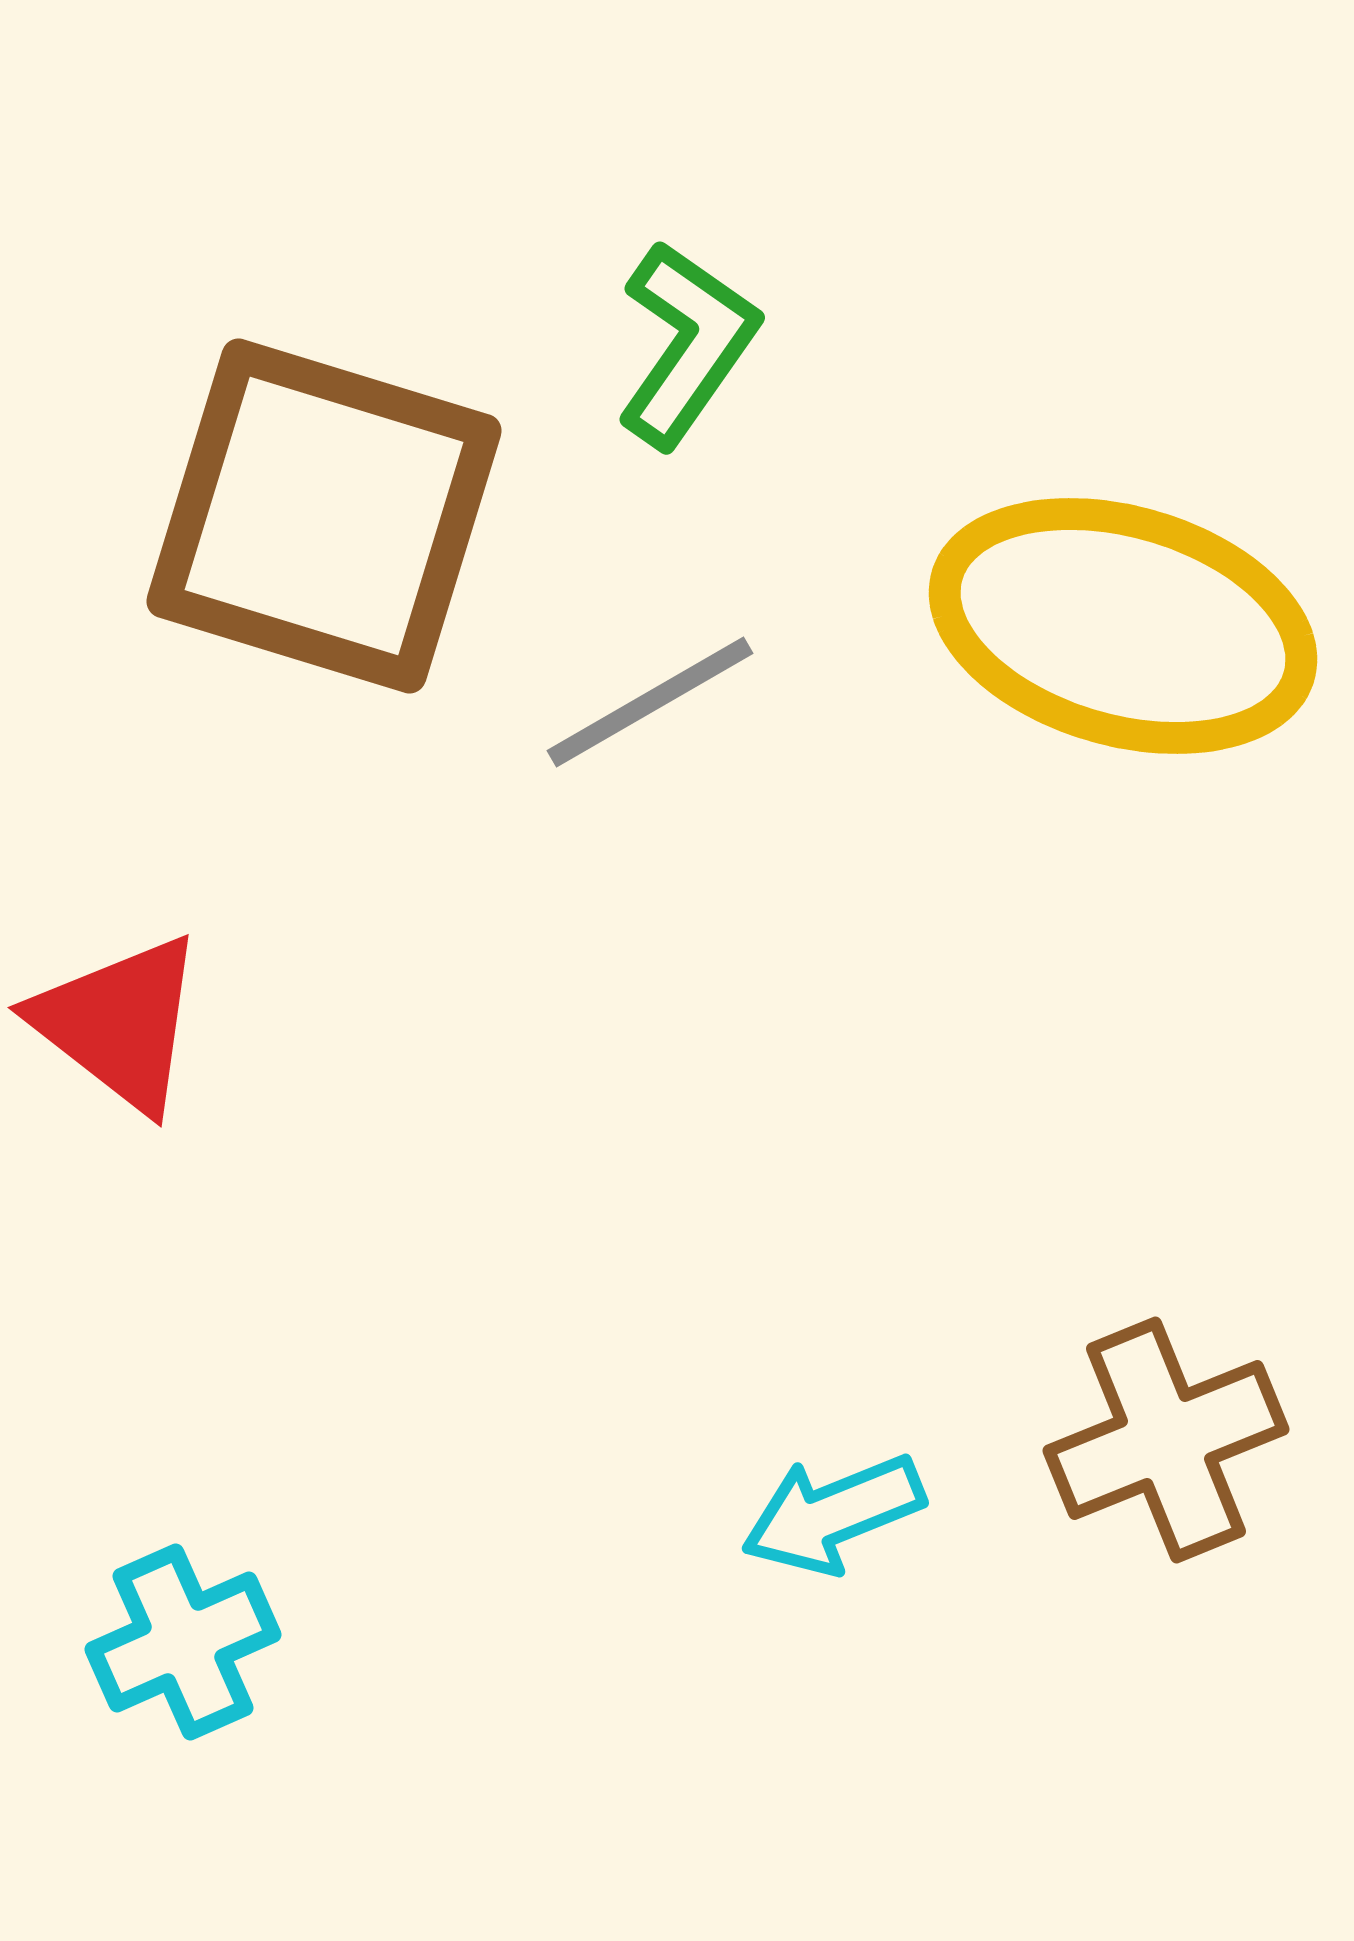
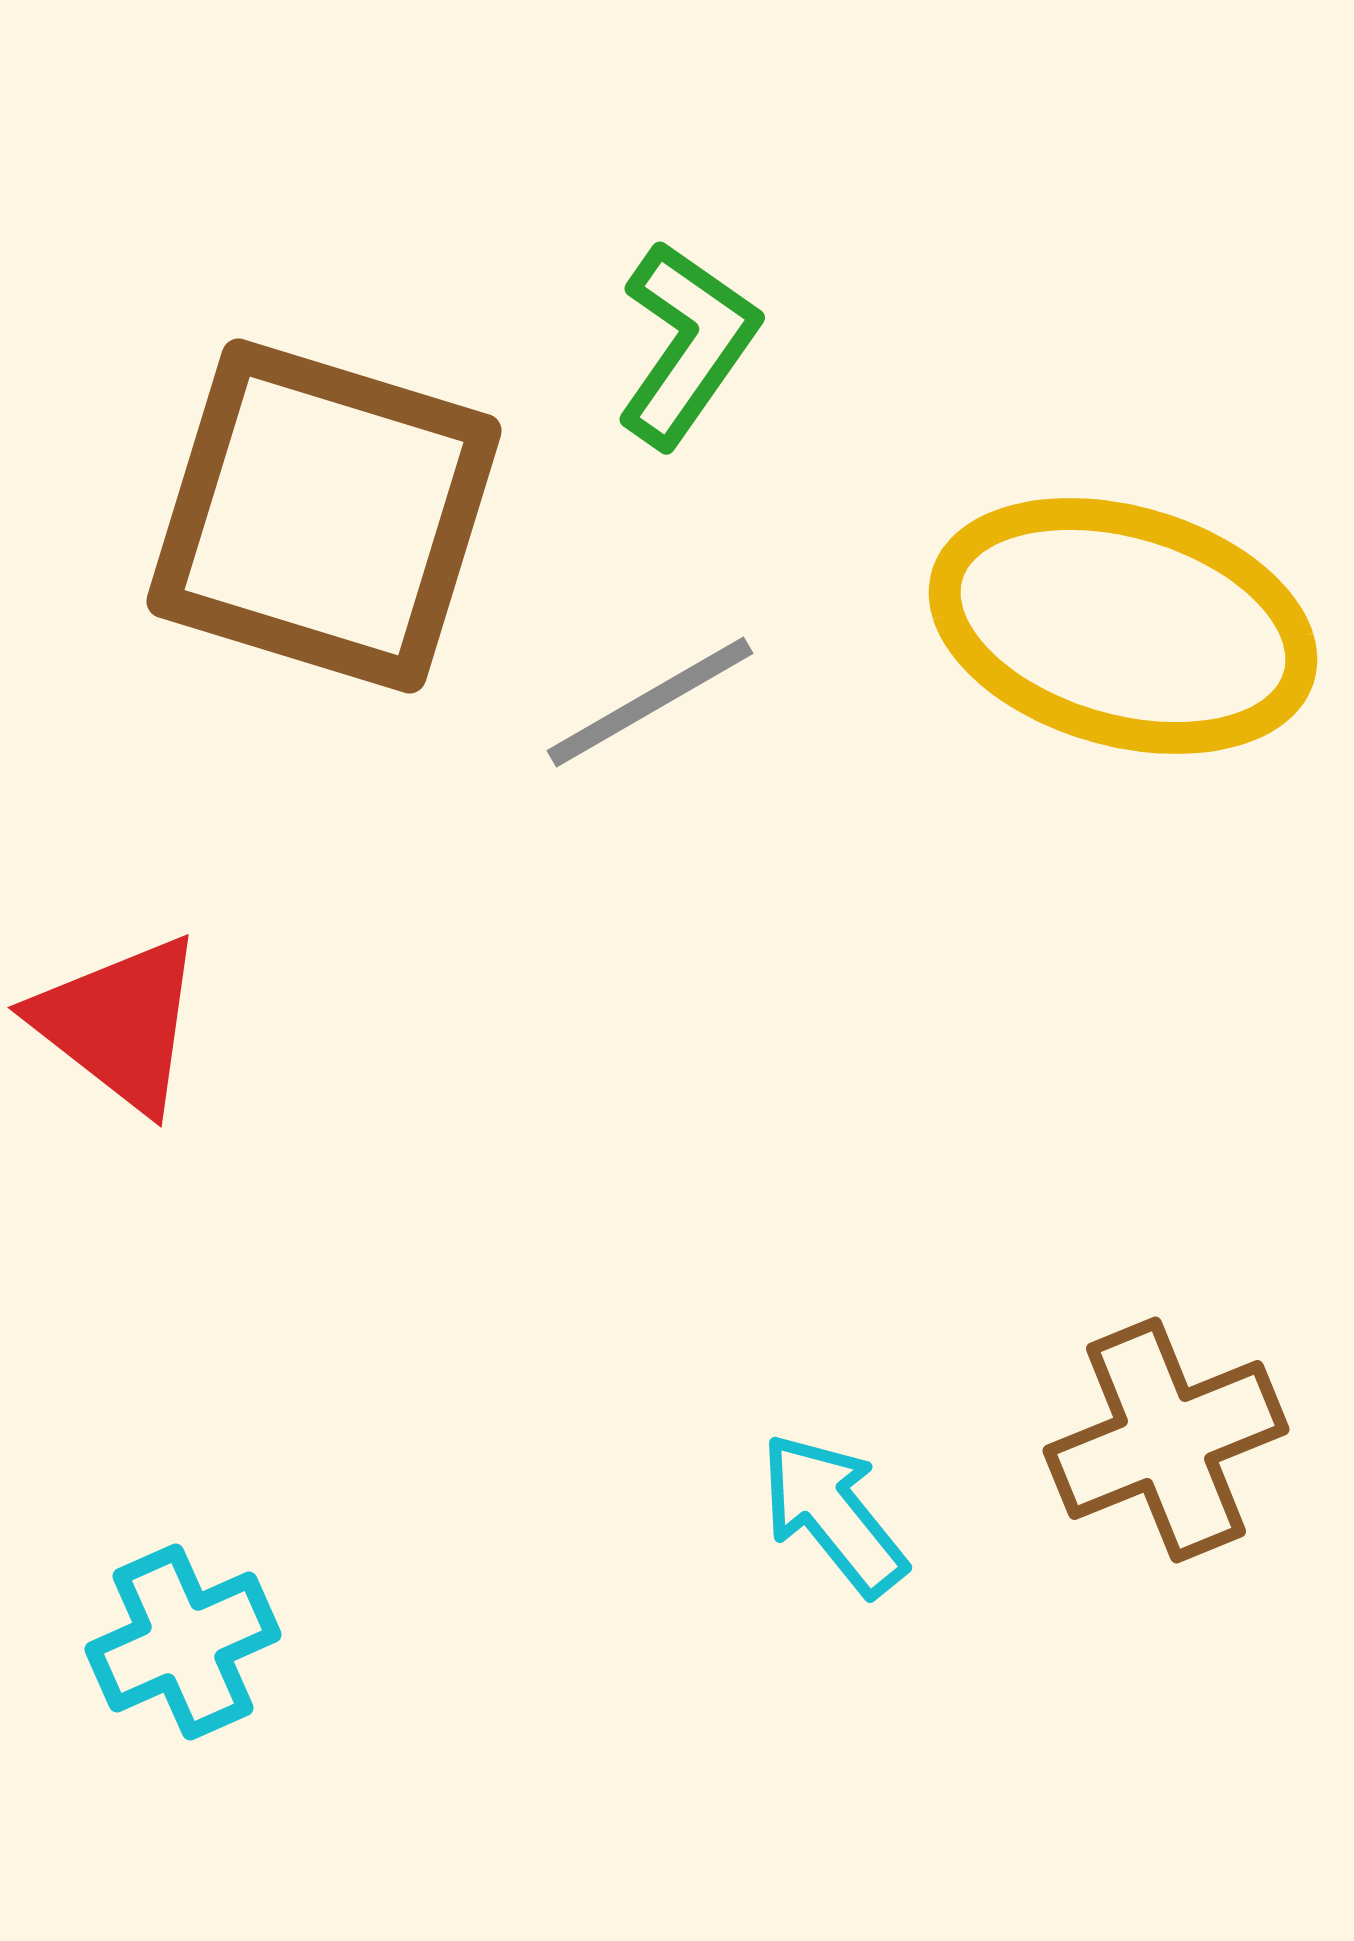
cyan arrow: rotated 73 degrees clockwise
